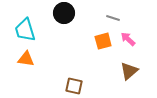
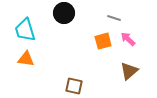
gray line: moved 1 px right
